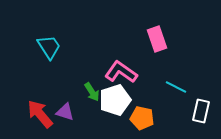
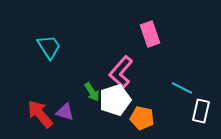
pink rectangle: moved 7 px left, 5 px up
pink L-shape: rotated 84 degrees counterclockwise
cyan line: moved 6 px right, 1 px down
